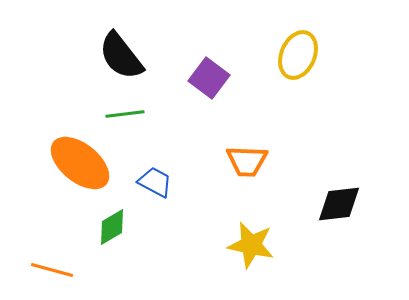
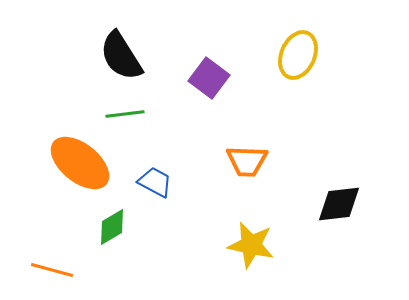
black semicircle: rotated 6 degrees clockwise
